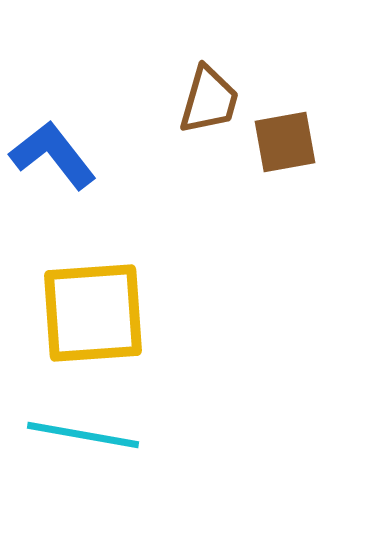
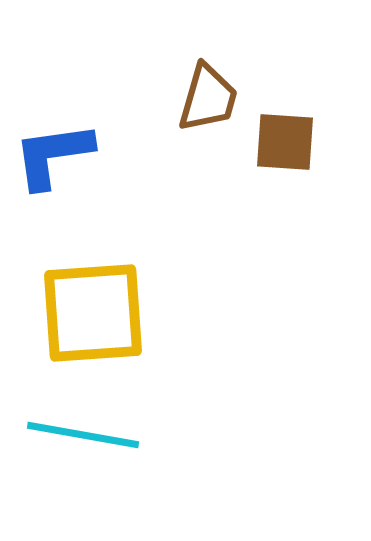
brown trapezoid: moved 1 px left, 2 px up
brown square: rotated 14 degrees clockwise
blue L-shape: rotated 60 degrees counterclockwise
